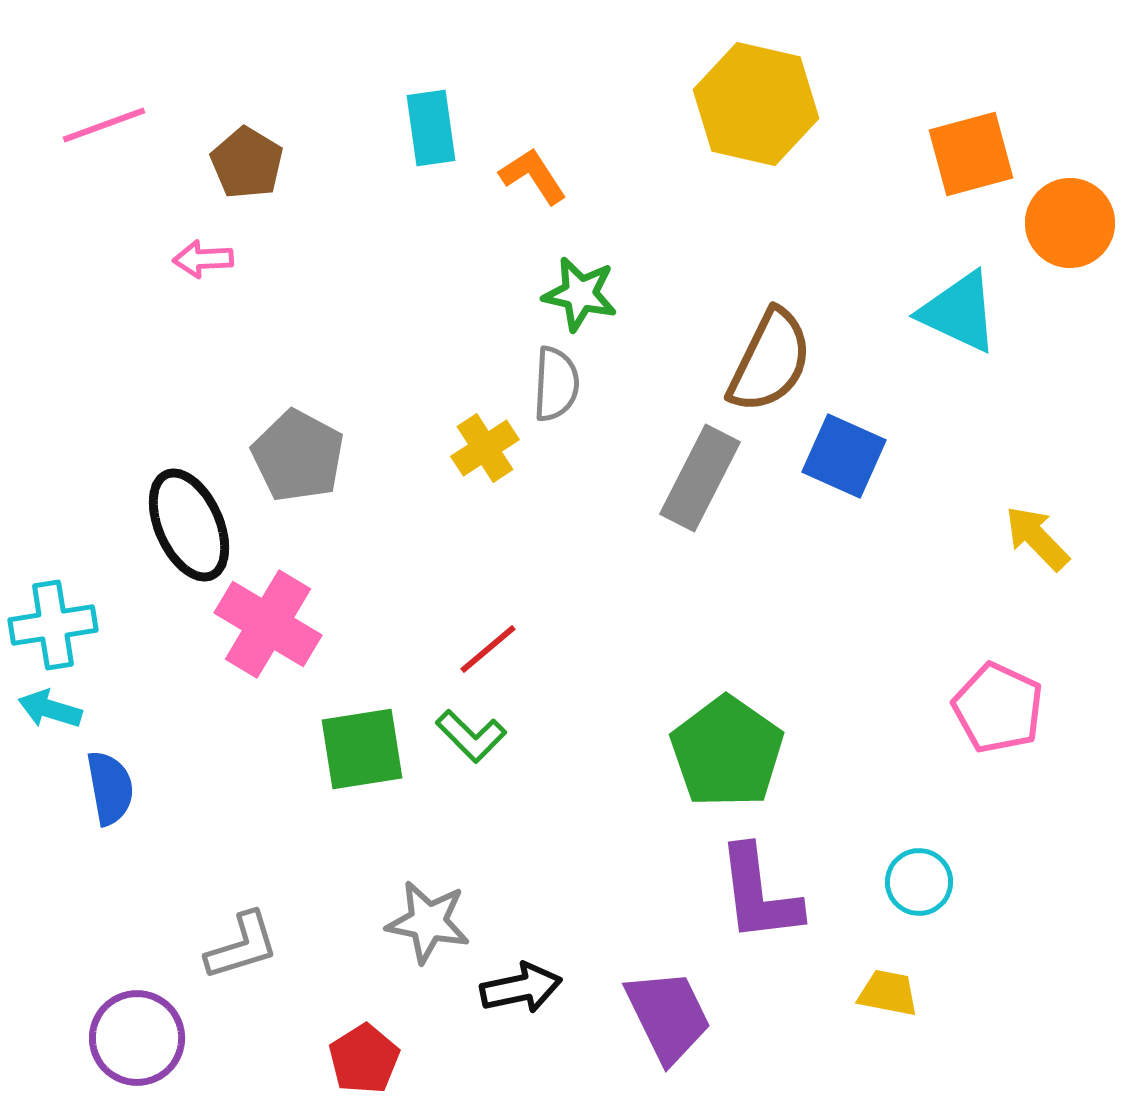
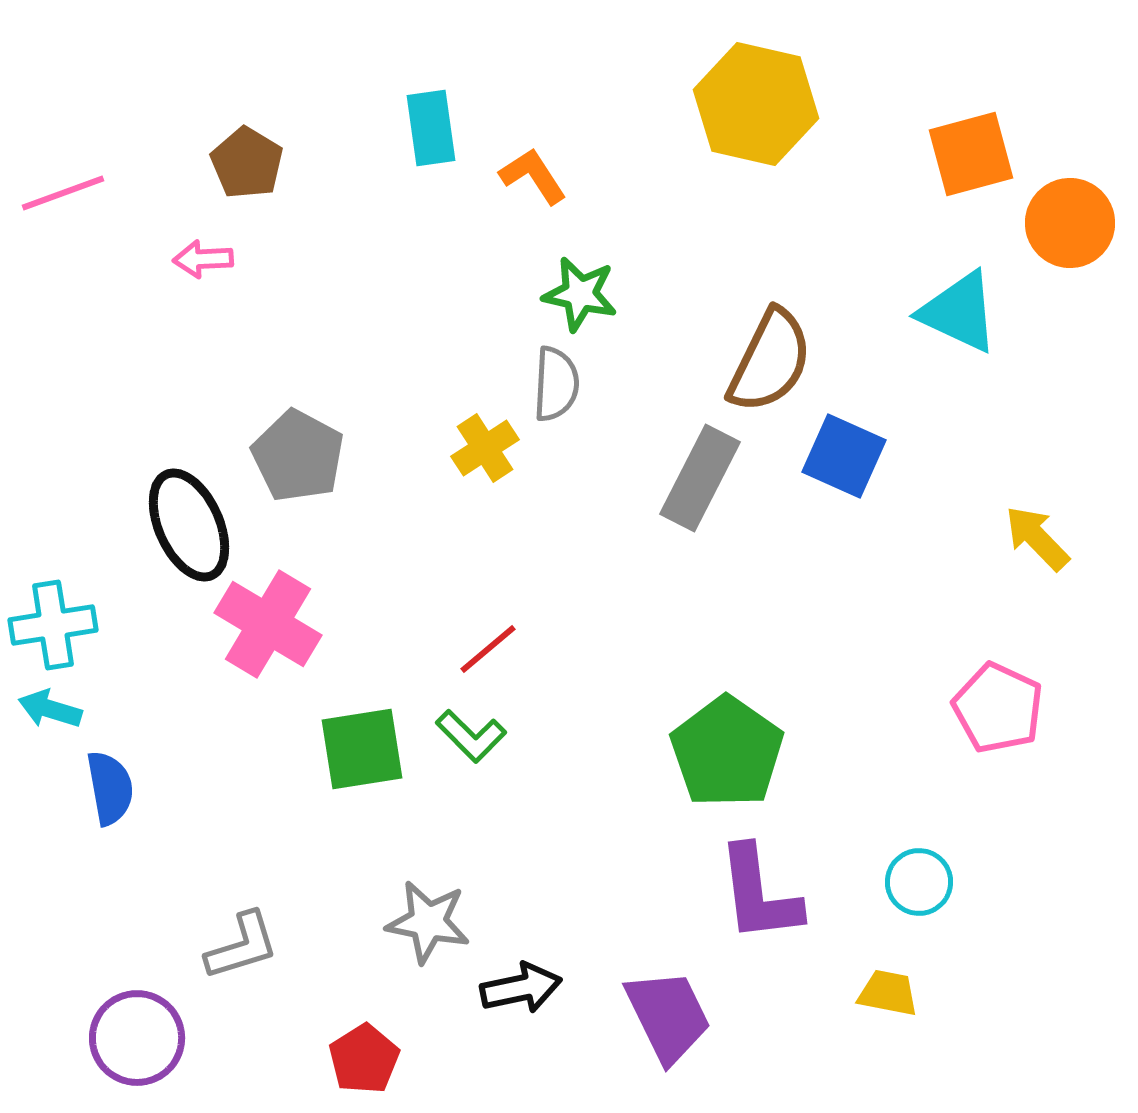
pink line: moved 41 px left, 68 px down
